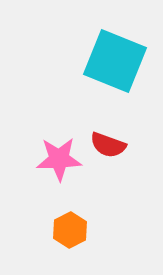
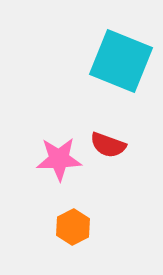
cyan square: moved 6 px right
orange hexagon: moved 3 px right, 3 px up
